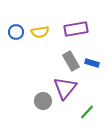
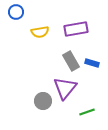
blue circle: moved 20 px up
green line: rotated 28 degrees clockwise
